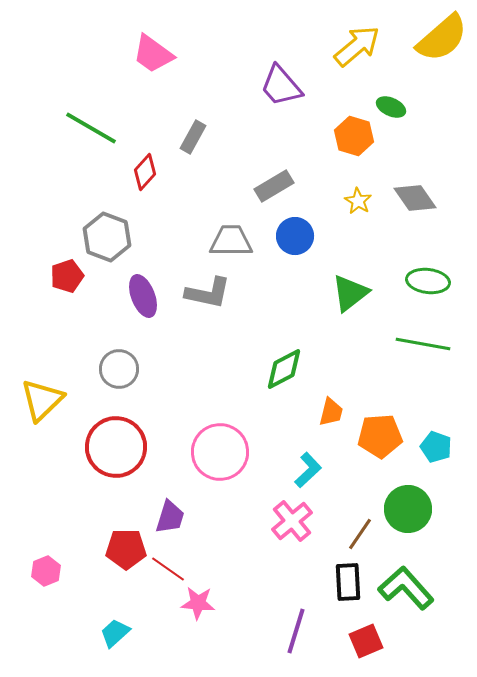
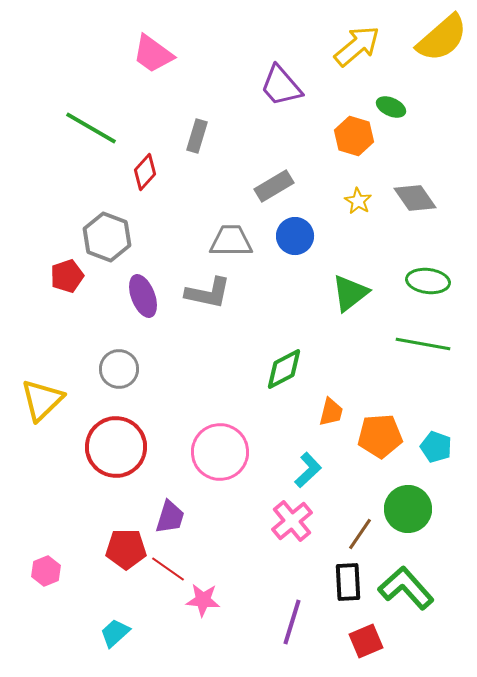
gray rectangle at (193, 137): moved 4 px right, 1 px up; rotated 12 degrees counterclockwise
pink star at (198, 603): moved 5 px right, 3 px up
purple line at (296, 631): moved 4 px left, 9 px up
